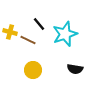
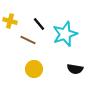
yellow cross: moved 11 px up
yellow circle: moved 1 px right, 1 px up
